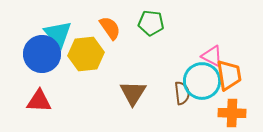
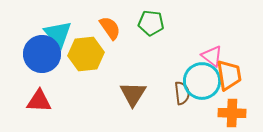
pink triangle: rotated 10 degrees clockwise
brown triangle: moved 1 px down
